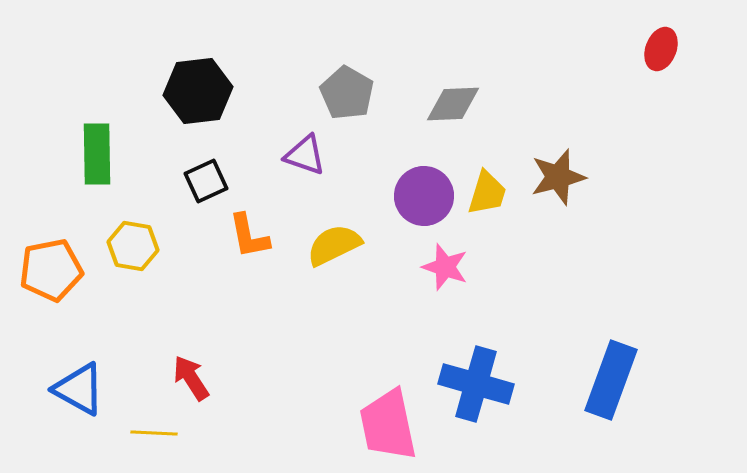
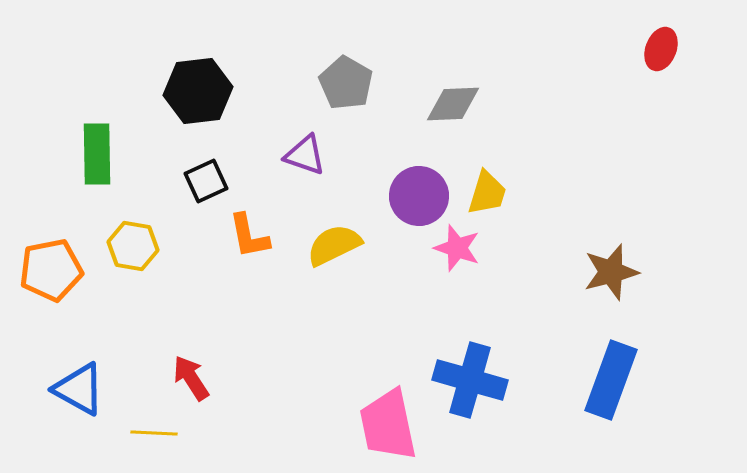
gray pentagon: moved 1 px left, 10 px up
brown star: moved 53 px right, 95 px down
purple circle: moved 5 px left
pink star: moved 12 px right, 19 px up
blue cross: moved 6 px left, 4 px up
